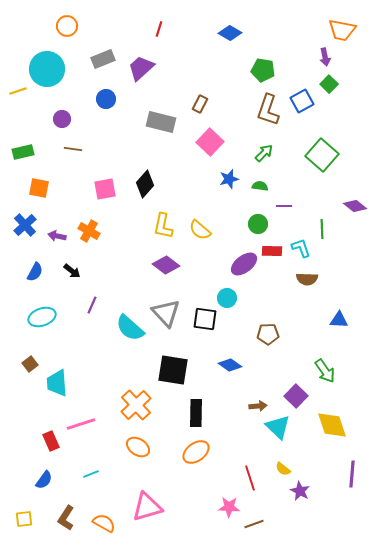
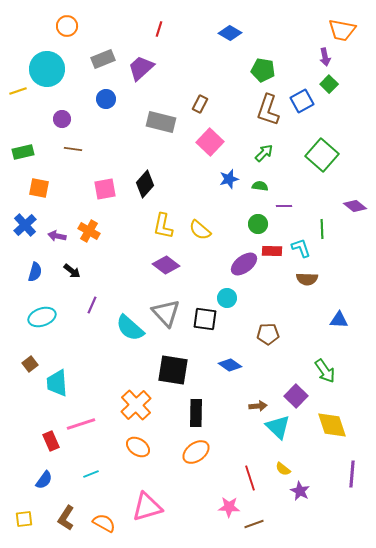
blue semicircle at (35, 272): rotated 12 degrees counterclockwise
